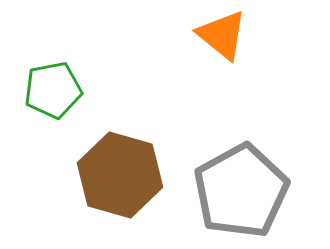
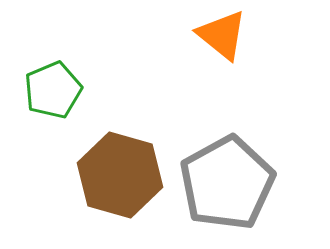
green pentagon: rotated 12 degrees counterclockwise
gray pentagon: moved 14 px left, 8 px up
